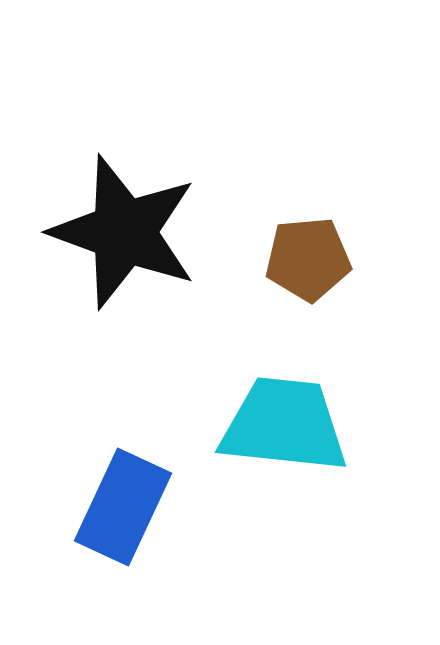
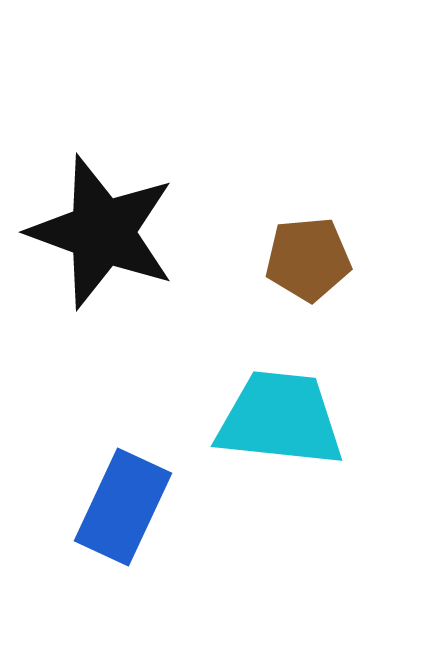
black star: moved 22 px left
cyan trapezoid: moved 4 px left, 6 px up
